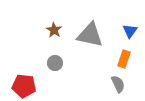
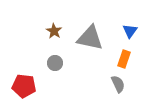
brown star: moved 1 px down
gray triangle: moved 3 px down
